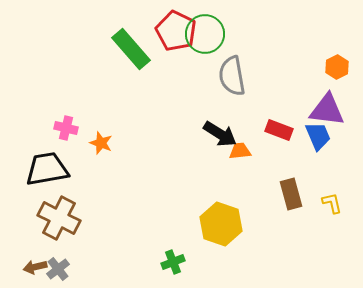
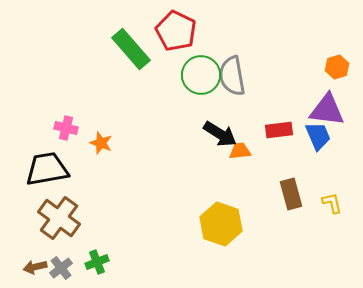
green circle: moved 4 px left, 41 px down
orange hexagon: rotated 10 degrees clockwise
red rectangle: rotated 28 degrees counterclockwise
brown cross: rotated 9 degrees clockwise
green cross: moved 76 px left
gray cross: moved 3 px right, 1 px up
